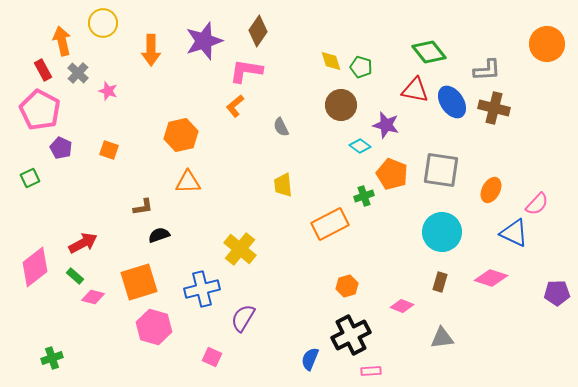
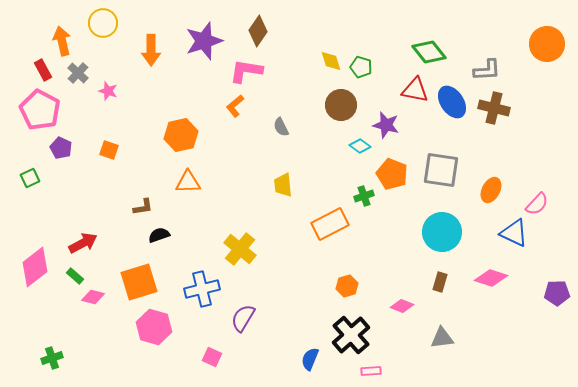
black cross at (351, 335): rotated 15 degrees counterclockwise
